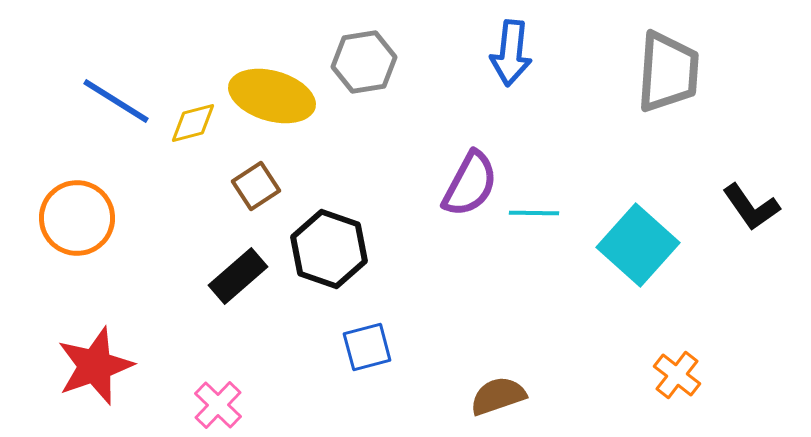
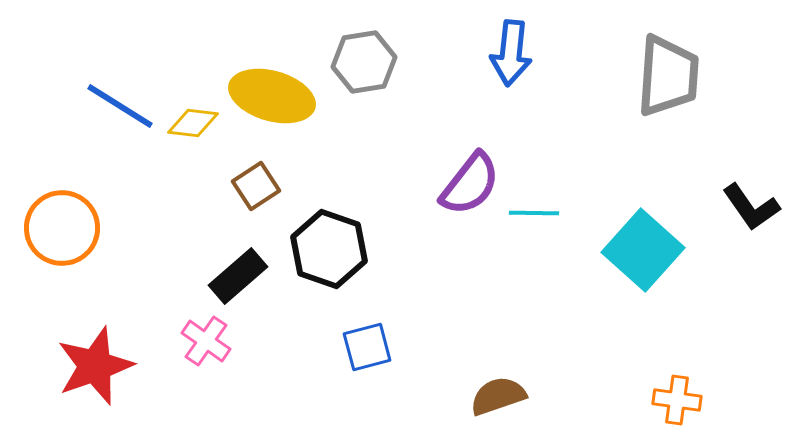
gray trapezoid: moved 4 px down
blue line: moved 4 px right, 5 px down
yellow diamond: rotated 21 degrees clockwise
purple semicircle: rotated 10 degrees clockwise
orange circle: moved 15 px left, 10 px down
cyan square: moved 5 px right, 5 px down
orange cross: moved 25 px down; rotated 30 degrees counterclockwise
pink cross: moved 12 px left, 64 px up; rotated 9 degrees counterclockwise
